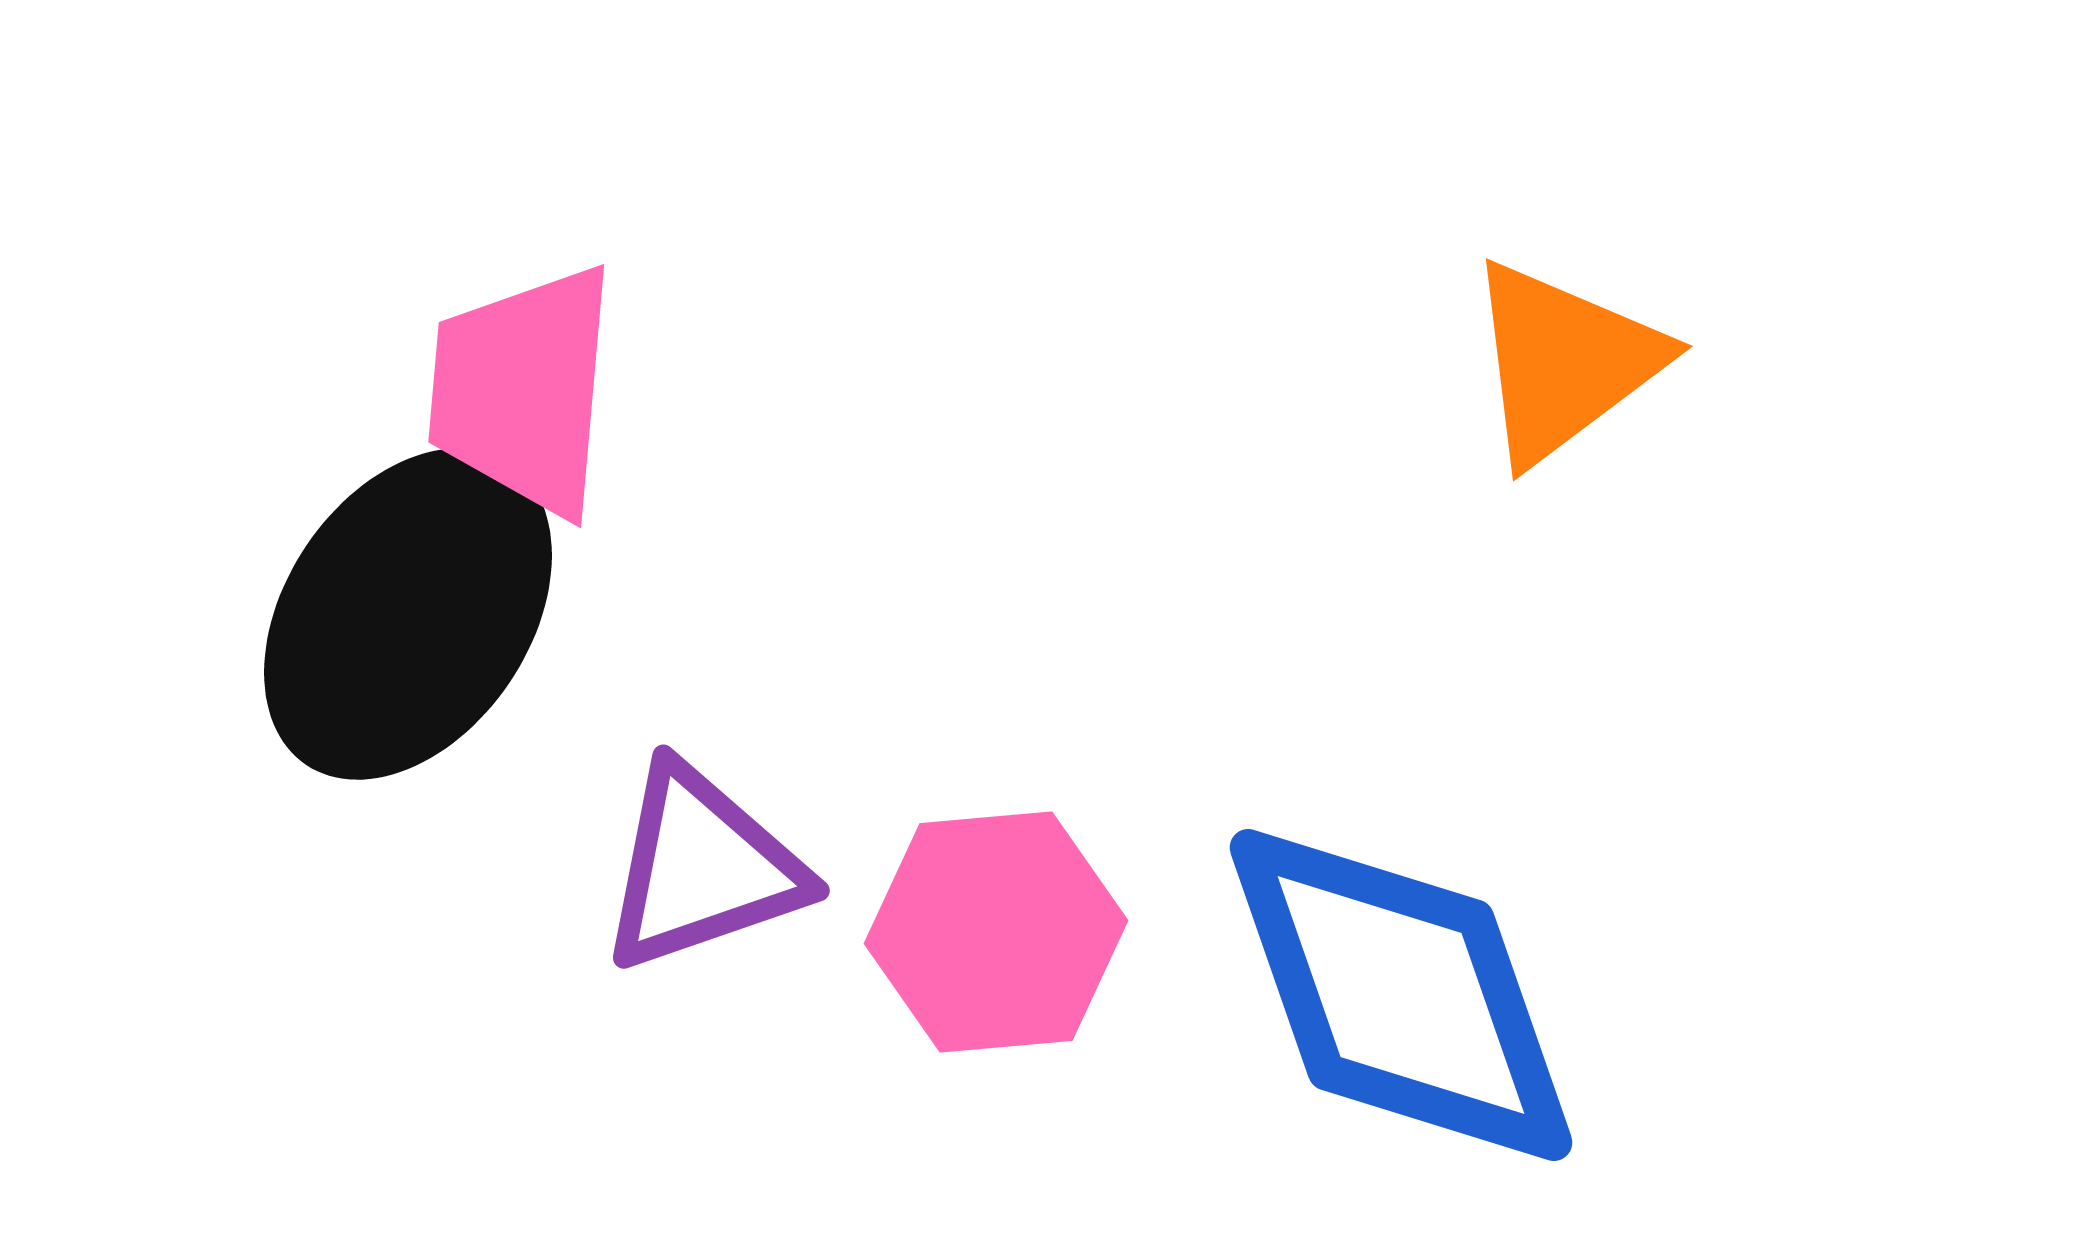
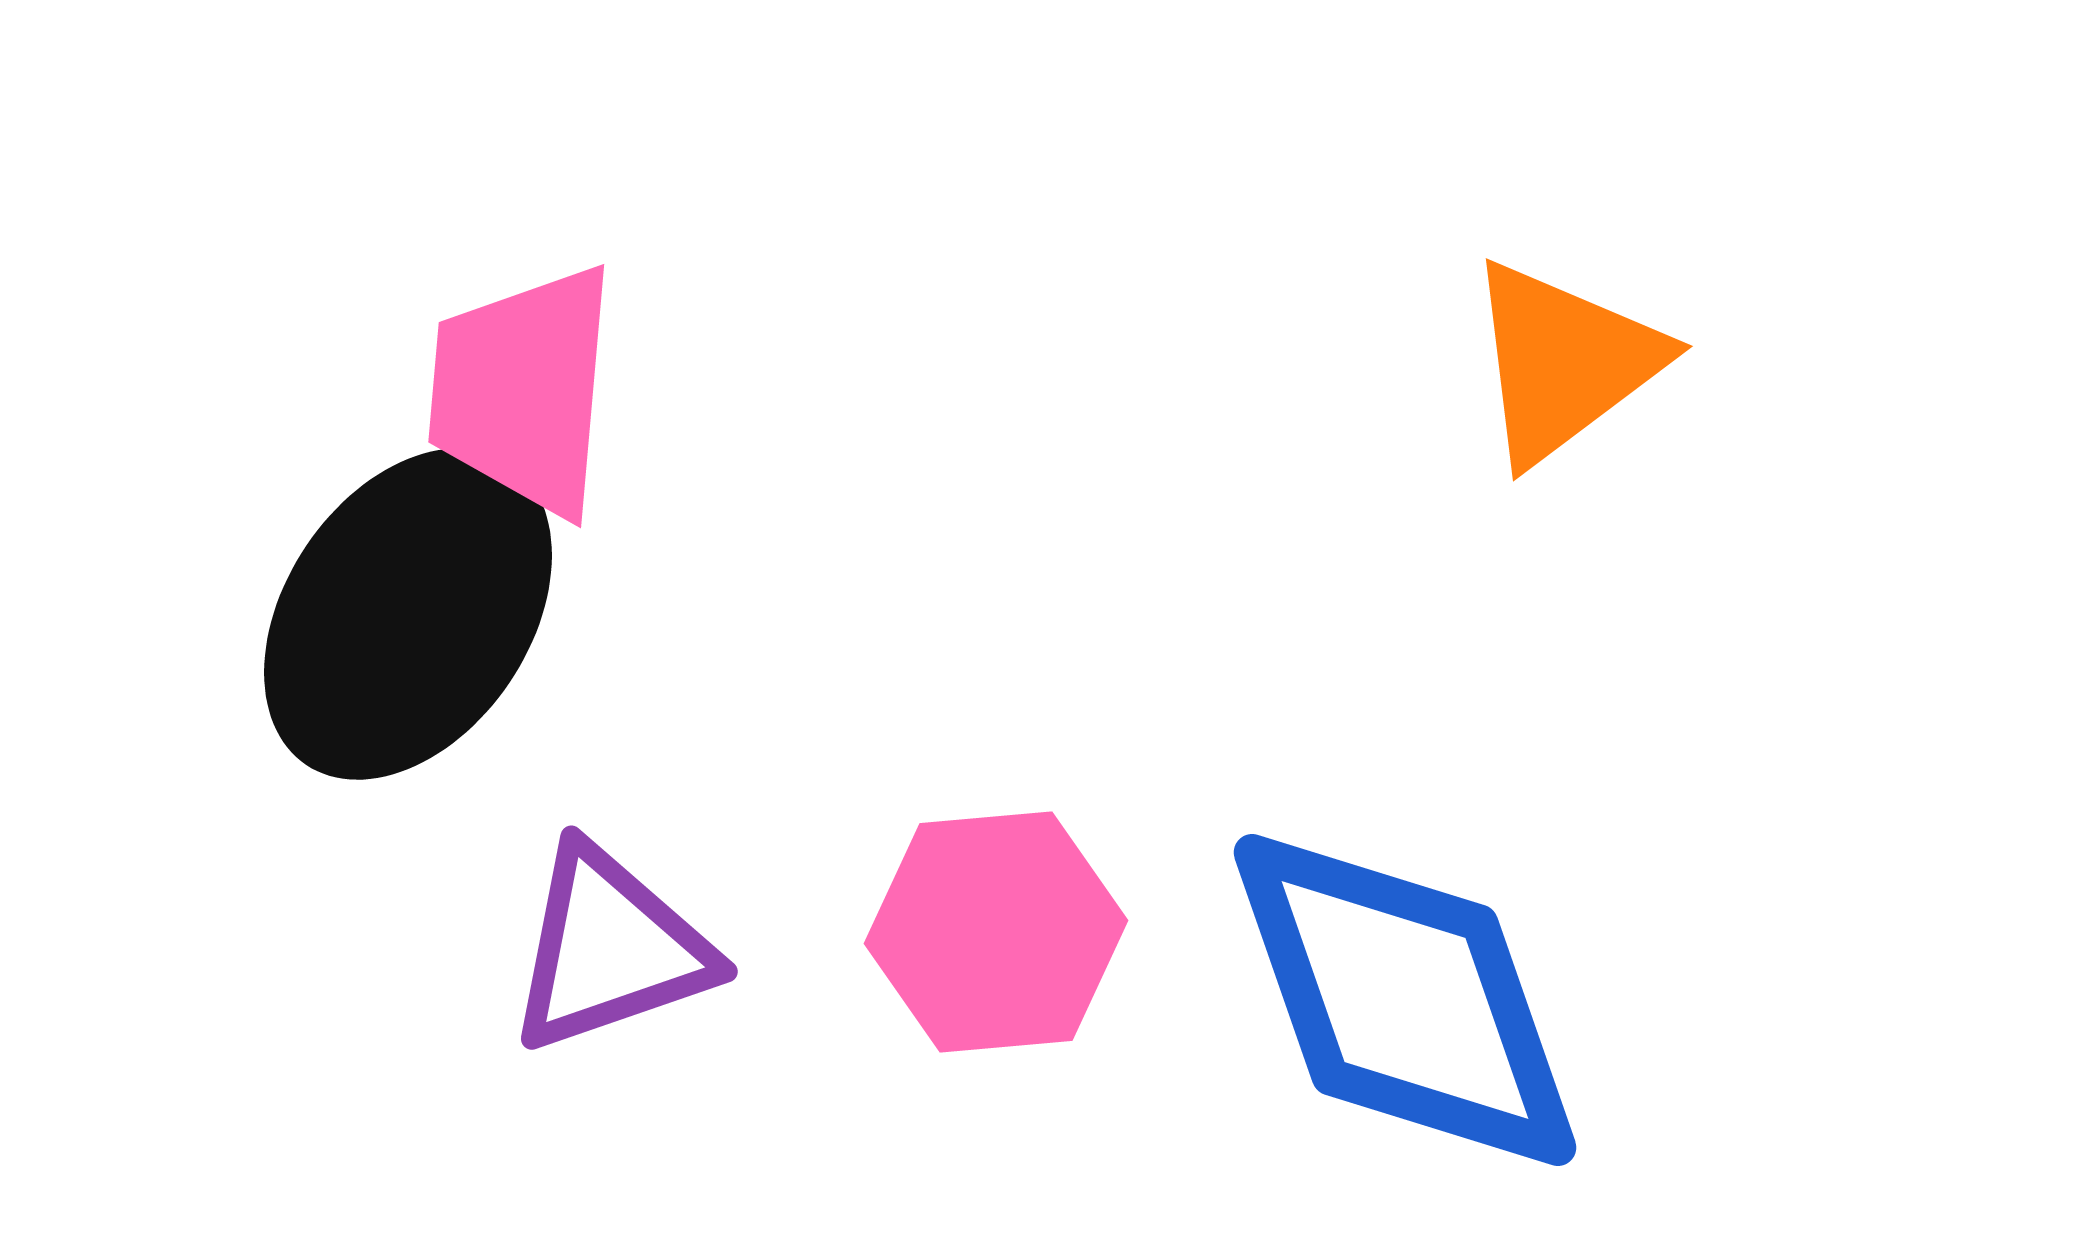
purple triangle: moved 92 px left, 81 px down
blue diamond: moved 4 px right, 5 px down
